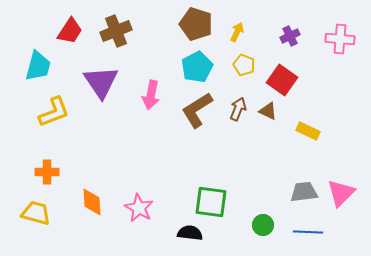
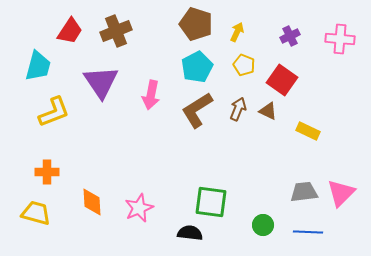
pink star: rotated 20 degrees clockwise
